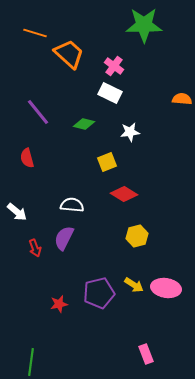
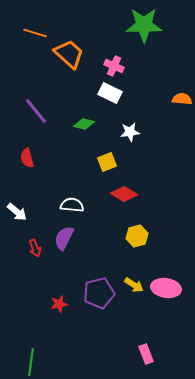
pink cross: rotated 12 degrees counterclockwise
purple line: moved 2 px left, 1 px up
